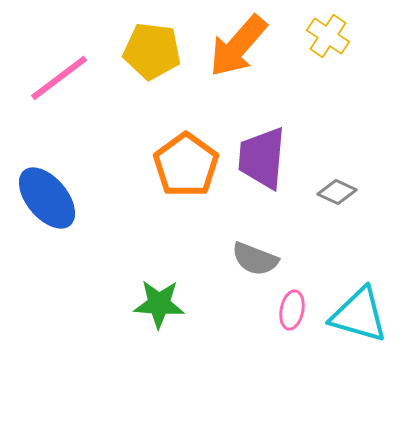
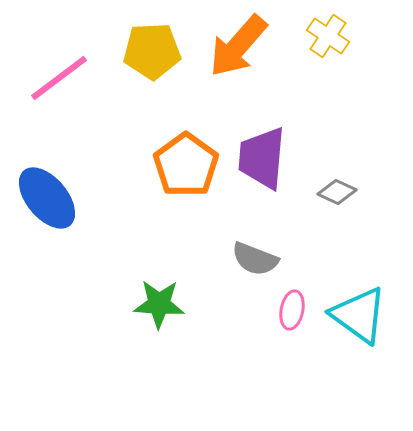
yellow pentagon: rotated 10 degrees counterclockwise
cyan triangle: rotated 20 degrees clockwise
